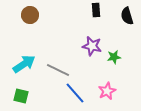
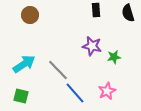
black semicircle: moved 1 px right, 3 px up
gray line: rotated 20 degrees clockwise
